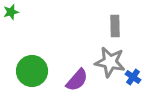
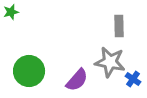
gray rectangle: moved 4 px right
green circle: moved 3 px left
blue cross: moved 2 px down
